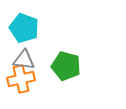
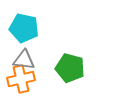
cyan pentagon: rotated 8 degrees counterclockwise
green pentagon: moved 4 px right, 2 px down
